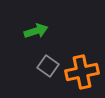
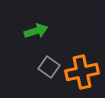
gray square: moved 1 px right, 1 px down
